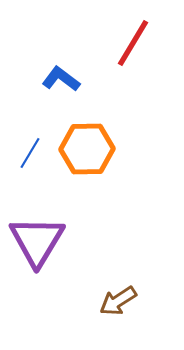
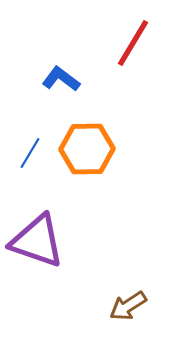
purple triangle: rotated 42 degrees counterclockwise
brown arrow: moved 10 px right, 5 px down
